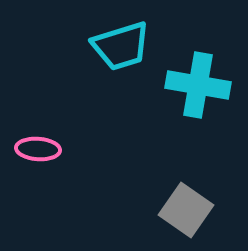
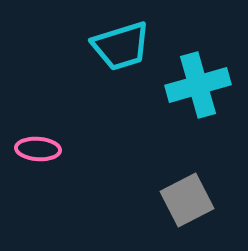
cyan cross: rotated 26 degrees counterclockwise
gray square: moved 1 px right, 10 px up; rotated 28 degrees clockwise
